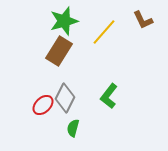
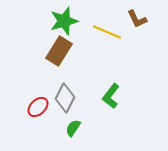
brown L-shape: moved 6 px left, 1 px up
yellow line: moved 3 px right; rotated 72 degrees clockwise
green L-shape: moved 2 px right
red ellipse: moved 5 px left, 2 px down
green semicircle: rotated 18 degrees clockwise
